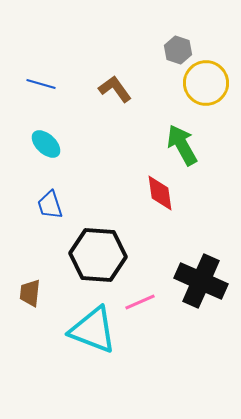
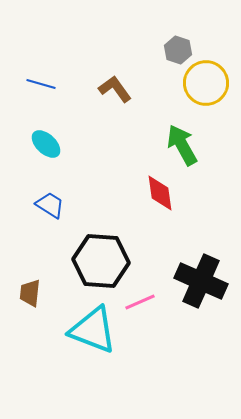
blue trapezoid: rotated 140 degrees clockwise
black hexagon: moved 3 px right, 6 px down
